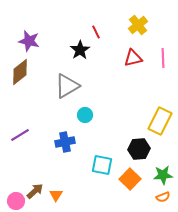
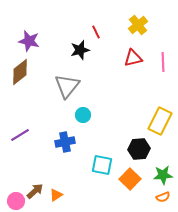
black star: rotated 18 degrees clockwise
pink line: moved 4 px down
gray triangle: rotated 20 degrees counterclockwise
cyan circle: moved 2 px left
orange triangle: rotated 24 degrees clockwise
